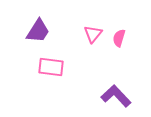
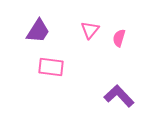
pink triangle: moved 3 px left, 4 px up
purple L-shape: moved 3 px right
